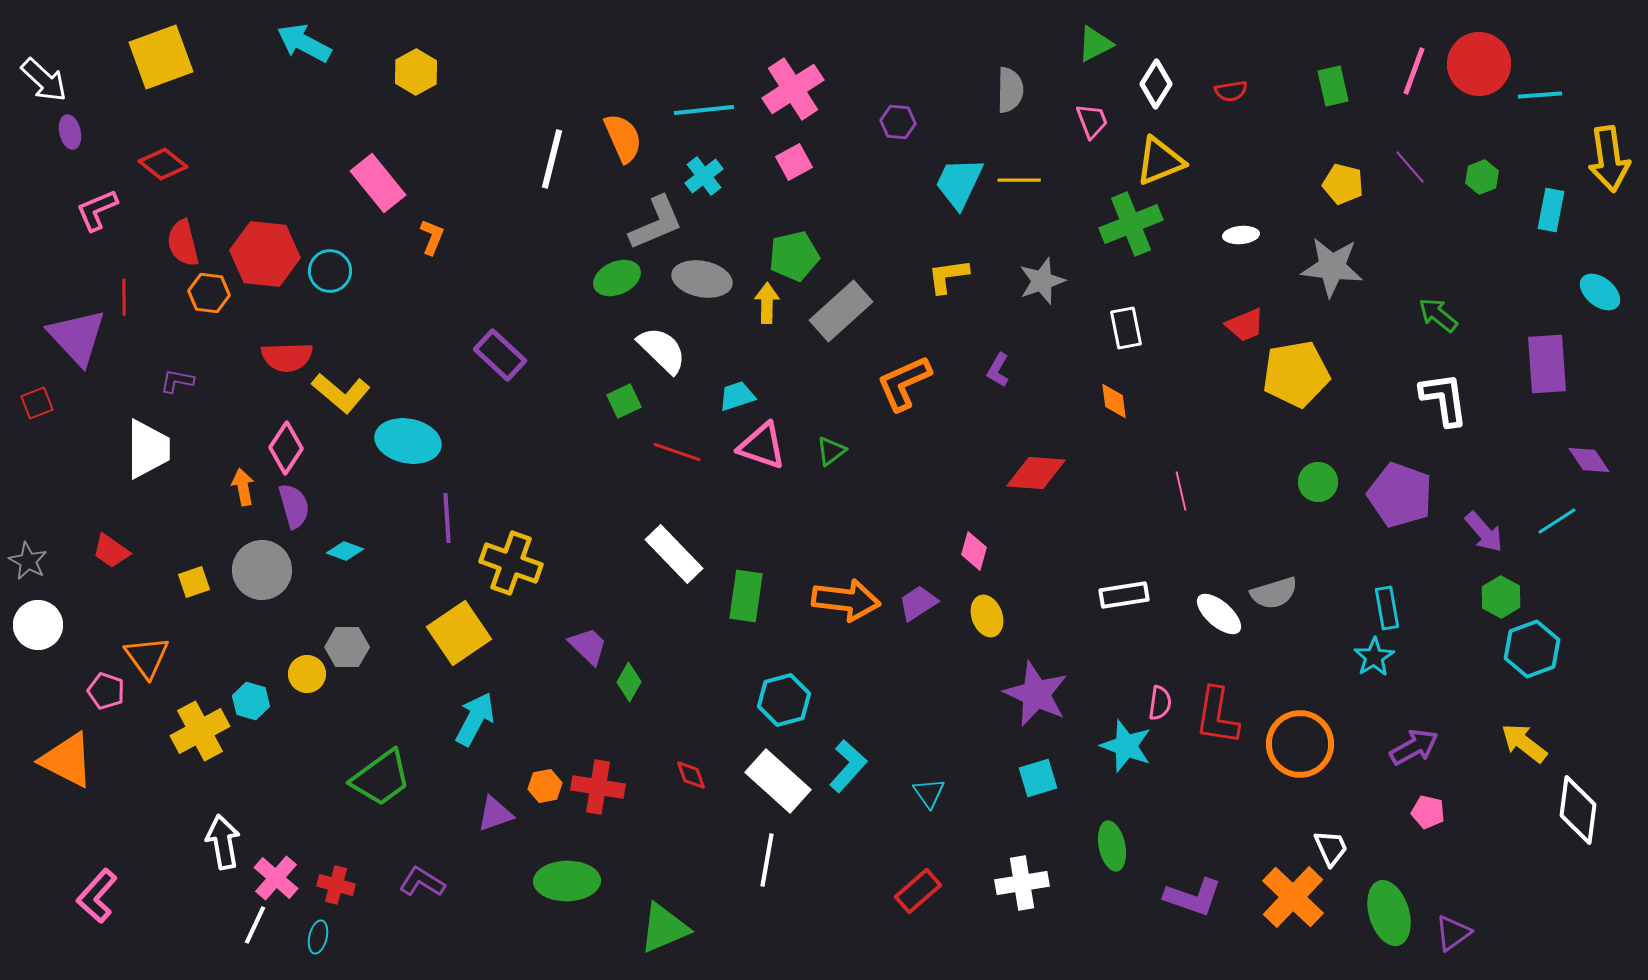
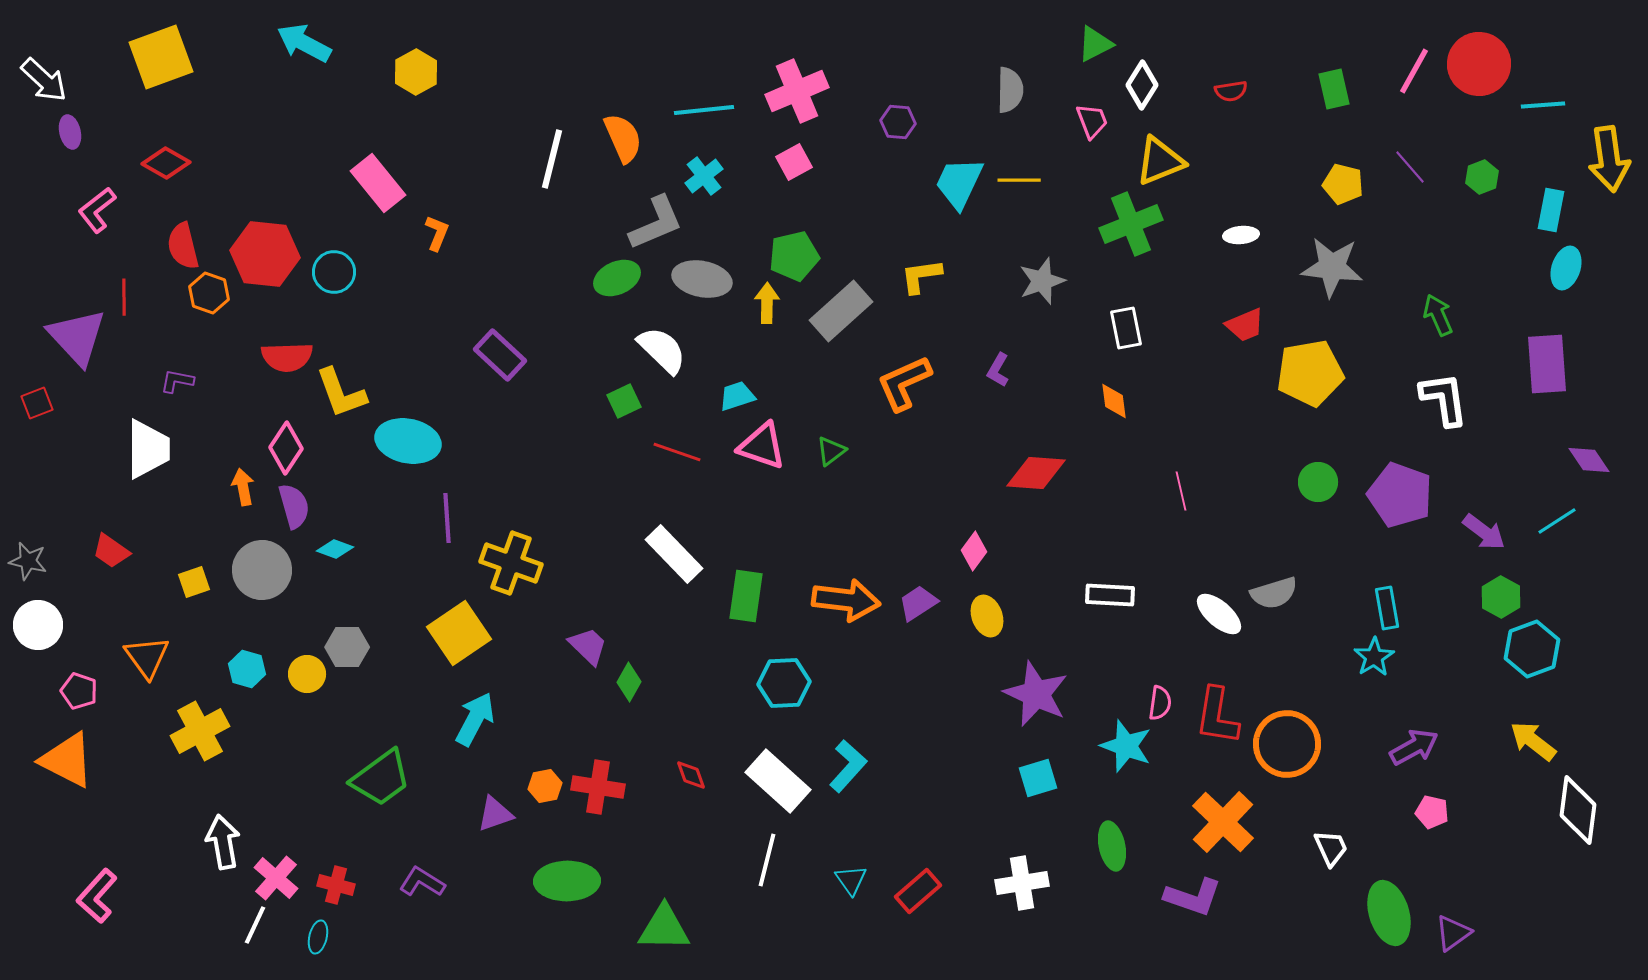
pink line at (1414, 71): rotated 9 degrees clockwise
white diamond at (1156, 84): moved 14 px left, 1 px down
green rectangle at (1333, 86): moved 1 px right, 3 px down
pink cross at (793, 89): moved 4 px right, 2 px down; rotated 10 degrees clockwise
cyan line at (1540, 95): moved 3 px right, 10 px down
red diamond at (163, 164): moved 3 px right, 1 px up; rotated 9 degrees counterclockwise
pink L-shape at (97, 210): rotated 15 degrees counterclockwise
orange L-shape at (432, 237): moved 5 px right, 4 px up
red semicircle at (183, 243): moved 3 px down
cyan circle at (330, 271): moved 4 px right, 1 px down
yellow L-shape at (948, 276): moved 27 px left
cyan ellipse at (1600, 292): moved 34 px left, 24 px up; rotated 69 degrees clockwise
orange hexagon at (209, 293): rotated 12 degrees clockwise
green arrow at (1438, 315): rotated 27 degrees clockwise
yellow pentagon at (1296, 374): moved 14 px right, 1 px up
yellow L-shape at (341, 393): rotated 30 degrees clockwise
purple arrow at (1484, 532): rotated 12 degrees counterclockwise
cyan diamond at (345, 551): moved 10 px left, 2 px up
pink diamond at (974, 551): rotated 21 degrees clockwise
gray star at (28, 561): rotated 15 degrees counterclockwise
white rectangle at (1124, 595): moved 14 px left; rotated 12 degrees clockwise
pink pentagon at (106, 691): moved 27 px left
cyan hexagon at (784, 700): moved 17 px up; rotated 12 degrees clockwise
cyan hexagon at (251, 701): moved 4 px left, 32 px up
yellow arrow at (1524, 743): moved 9 px right, 2 px up
orange circle at (1300, 744): moved 13 px left
cyan triangle at (929, 793): moved 78 px left, 87 px down
pink pentagon at (1428, 812): moved 4 px right
white line at (767, 860): rotated 4 degrees clockwise
orange cross at (1293, 897): moved 70 px left, 75 px up
green triangle at (664, 928): rotated 24 degrees clockwise
